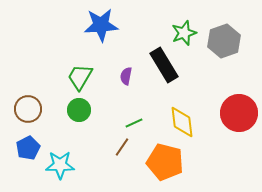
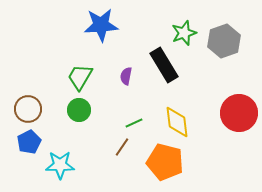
yellow diamond: moved 5 px left
blue pentagon: moved 1 px right, 6 px up
